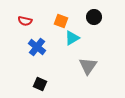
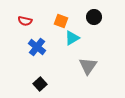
black square: rotated 24 degrees clockwise
